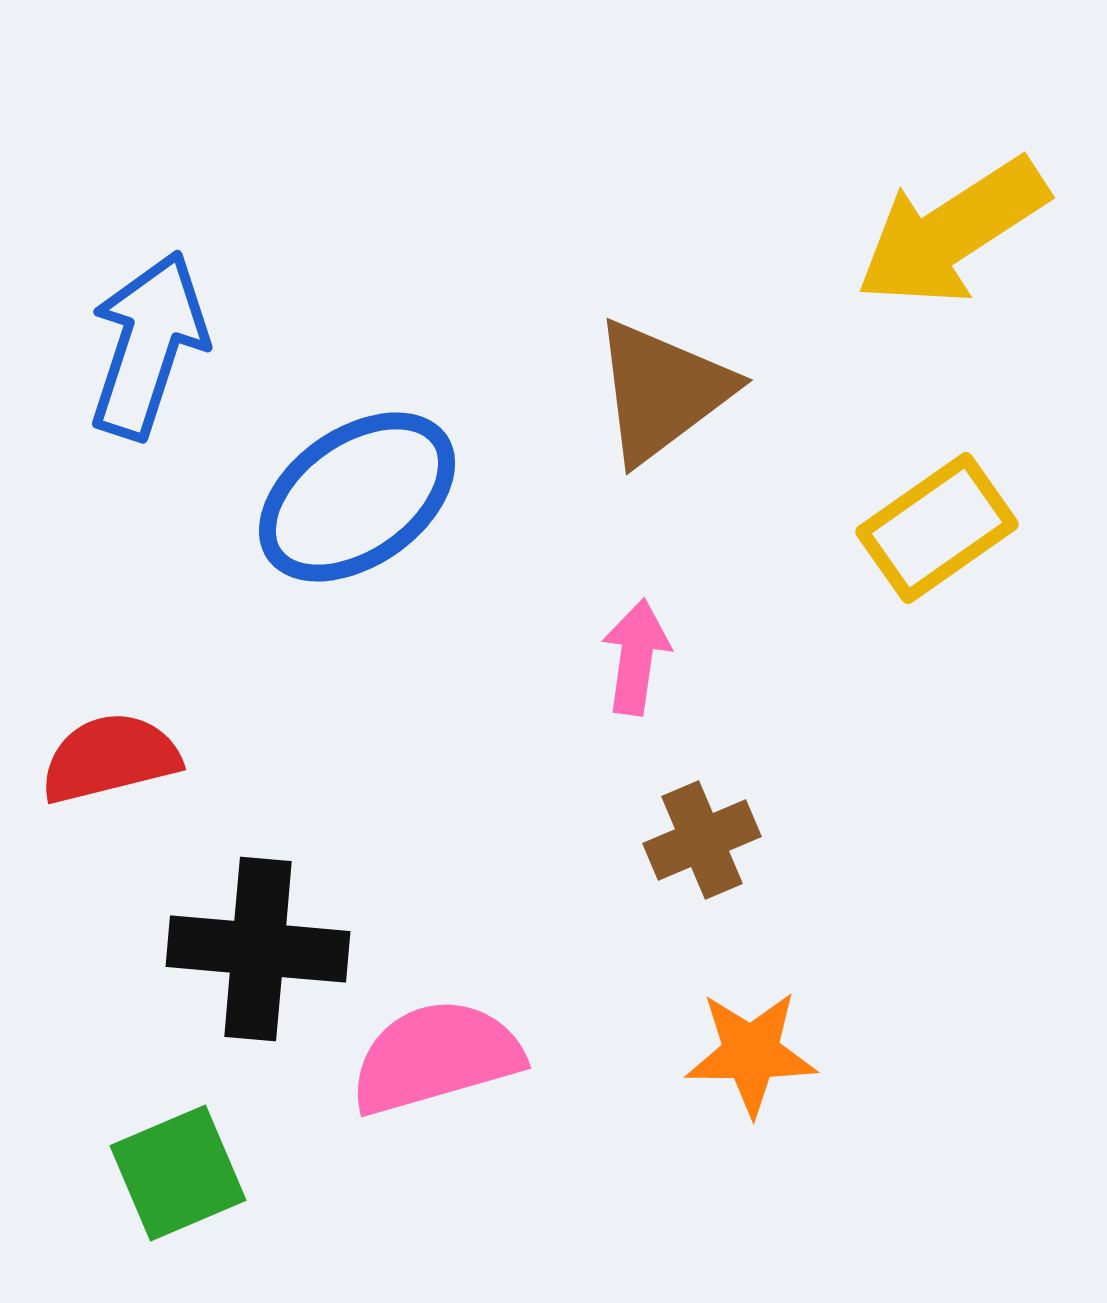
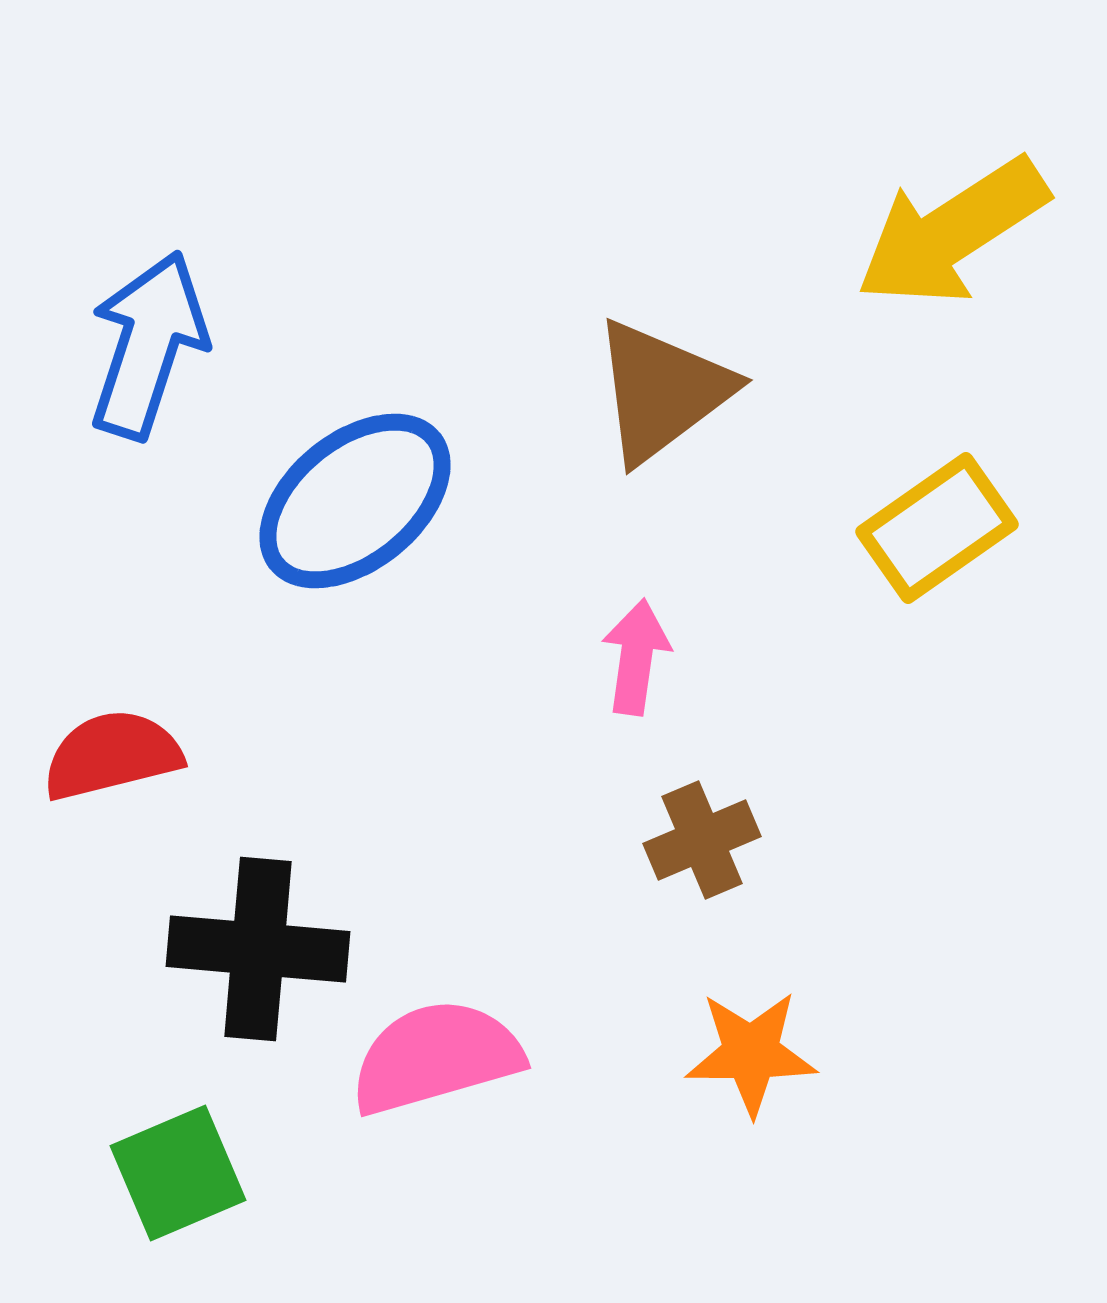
blue ellipse: moved 2 px left, 4 px down; rotated 4 degrees counterclockwise
red semicircle: moved 2 px right, 3 px up
